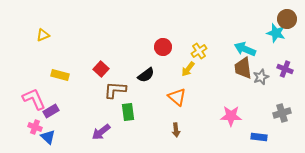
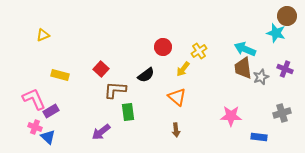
brown circle: moved 3 px up
yellow arrow: moved 5 px left
